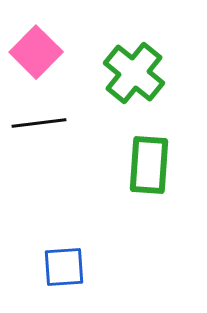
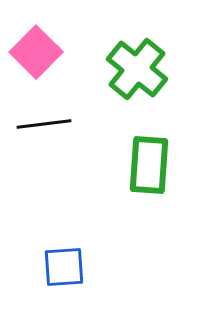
green cross: moved 3 px right, 4 px up
black line: moved 5 px right, 1 px down
